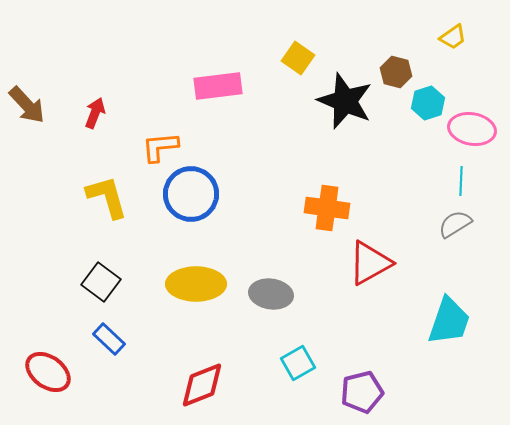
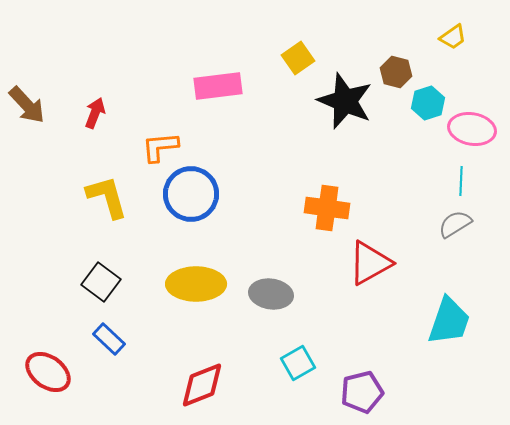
yellow square: rotated 20 degrees clockwise
